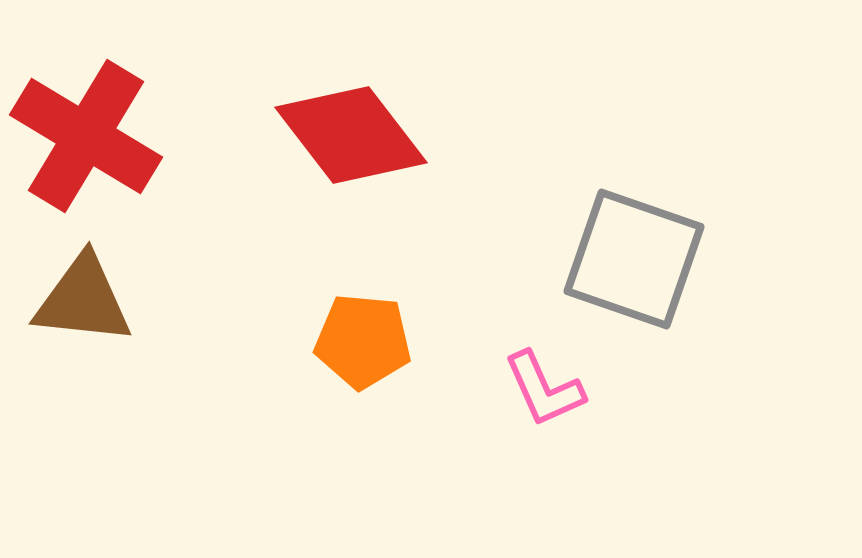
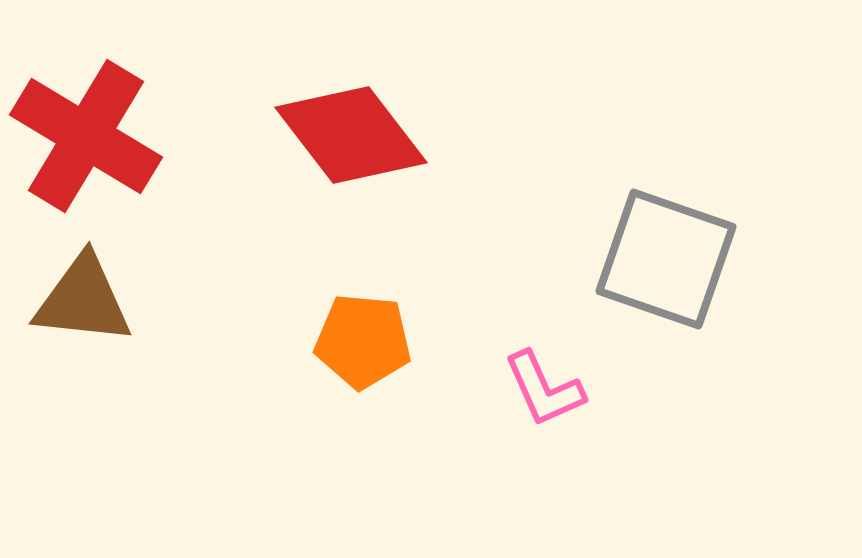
gray square: moved 32 px right
